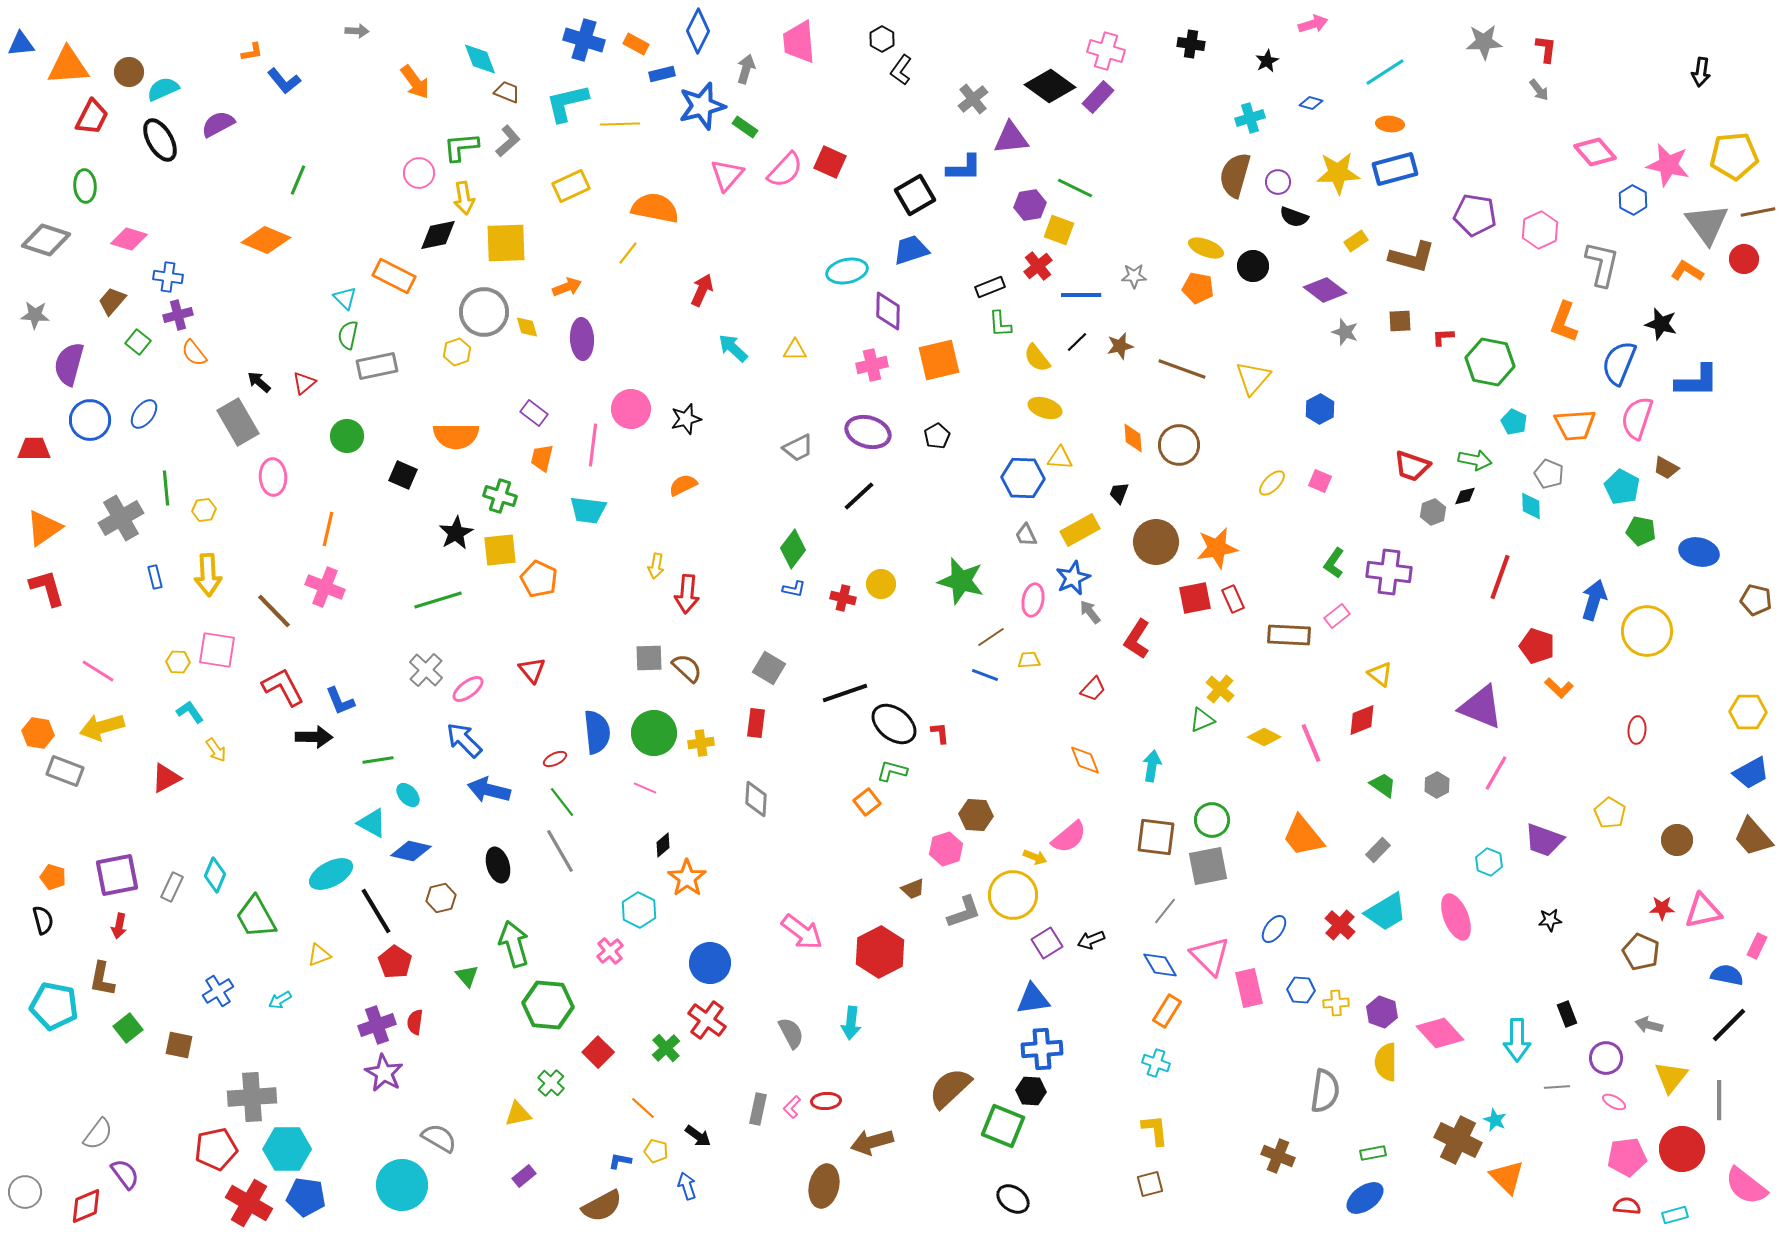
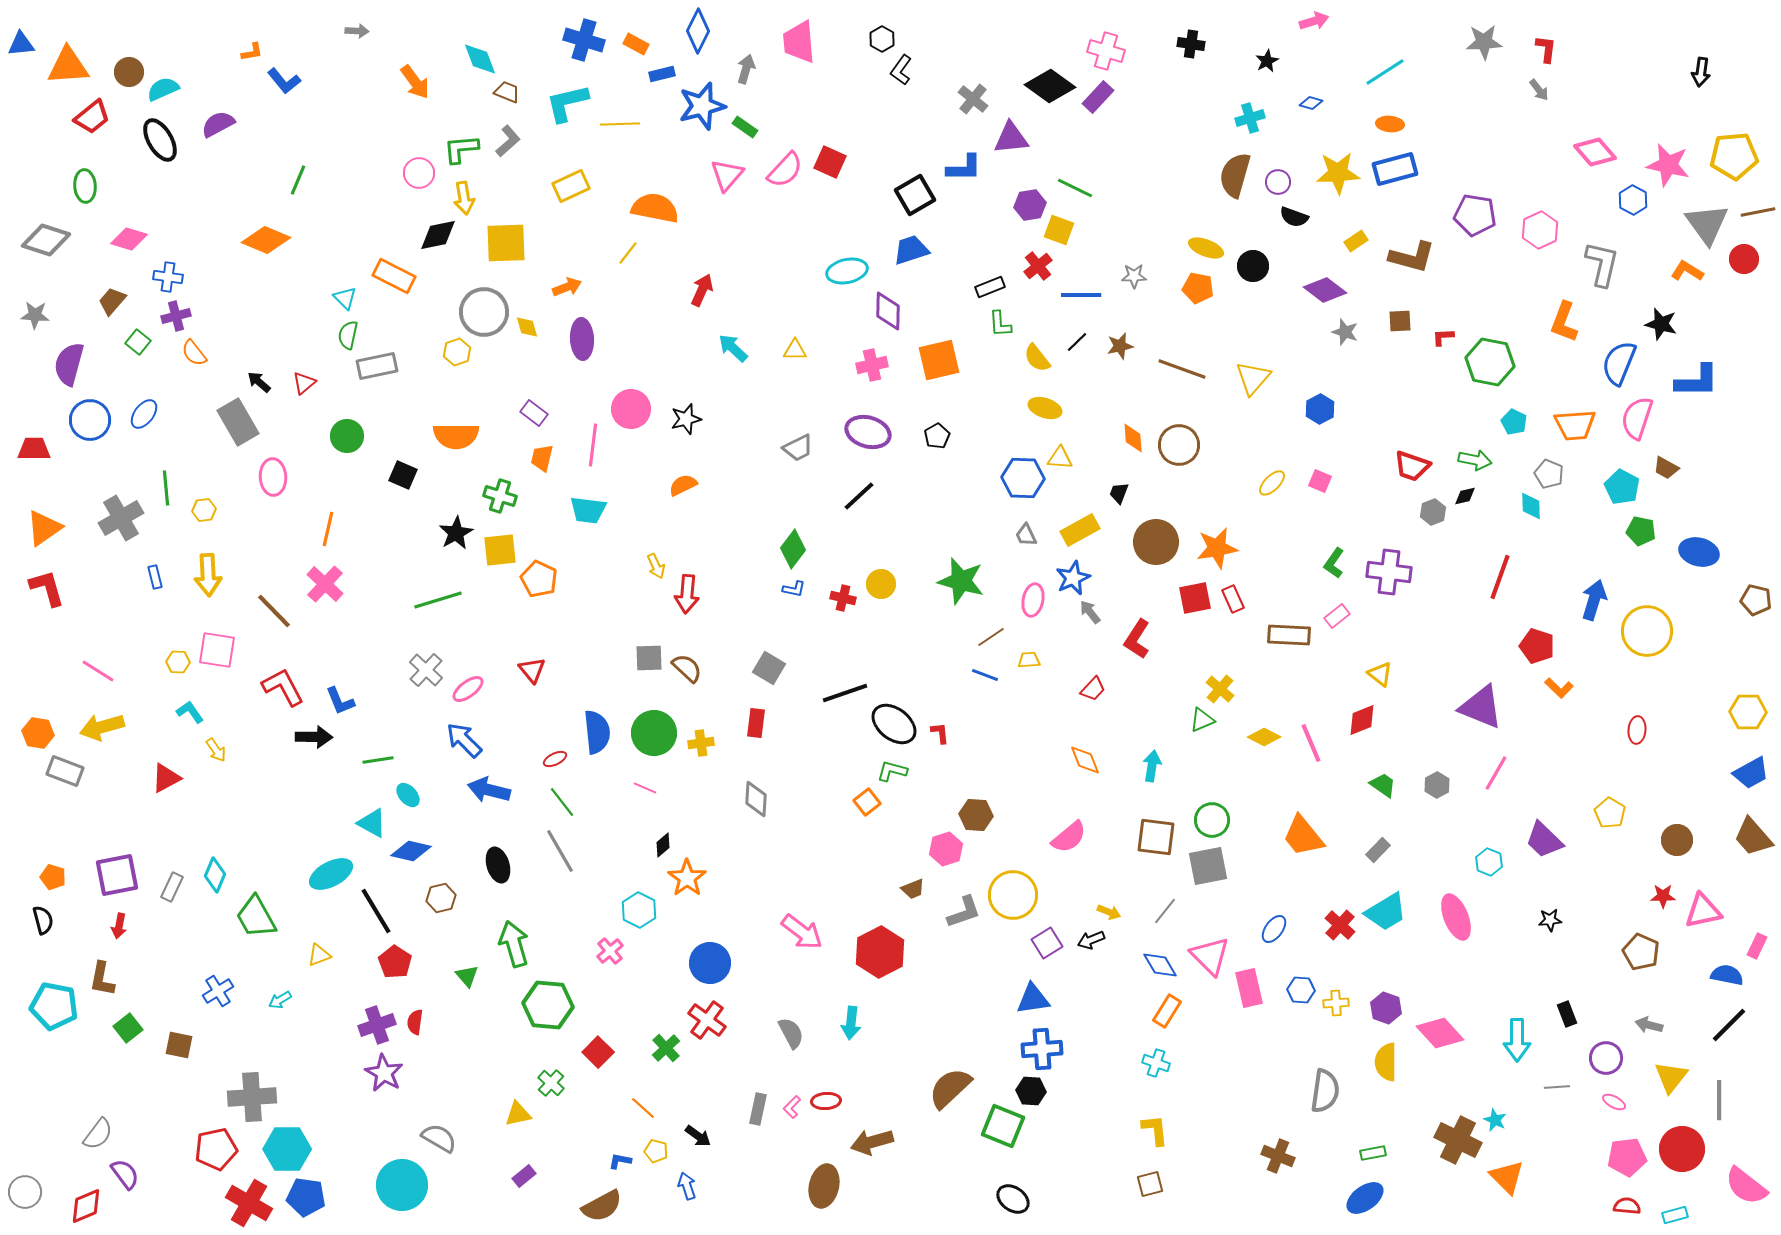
pink arrow at (1313, 24): moved 1 px right, 3 px up
gray cross at (973, 99): rotated 12 degrees counterclockwise
red trapezoid at (92, 117): rotated 24 degrees clockwise
green L-shape at (461, 147): moved 2 px down
purple cross at (178, 315): moved 2 px left, 1 px down
yellow arrow at (656, 566): rotated 35 degrees counterclockwise
pink cross at (325, 587): moved 3 px up; rotated 21 degrees clockwise
purple trapezoid at (1544, 840): rotated 24 degrees clockwise
yellow arrow at (1035, 857): moved 74 px right, 55 px down
red star at (1662, 908): moved 1 px right, 12 px up
purple hexagon at (1382, 1012): moved 4 px right, 4 px up
